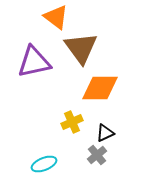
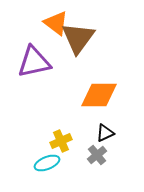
orange triangle: moved 6 px down
brown triangle: moved 3 px left, 10 px up; rotated 12 degrees clockwise
orange diamond: moved 1 px left, 7 px down
yellow cross: moved 11 px left, 19 px down
cyan ellipse: moved 3 px right, 1 px up
